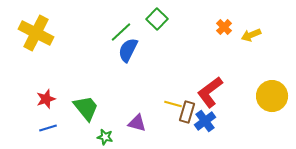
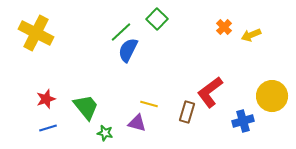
yellow line: moved 24 px left
green trapezoid: moved 1 px up
blue cross: moved 38 px right; rotated 20 degrees clockwise
green star: moved 4 px up
